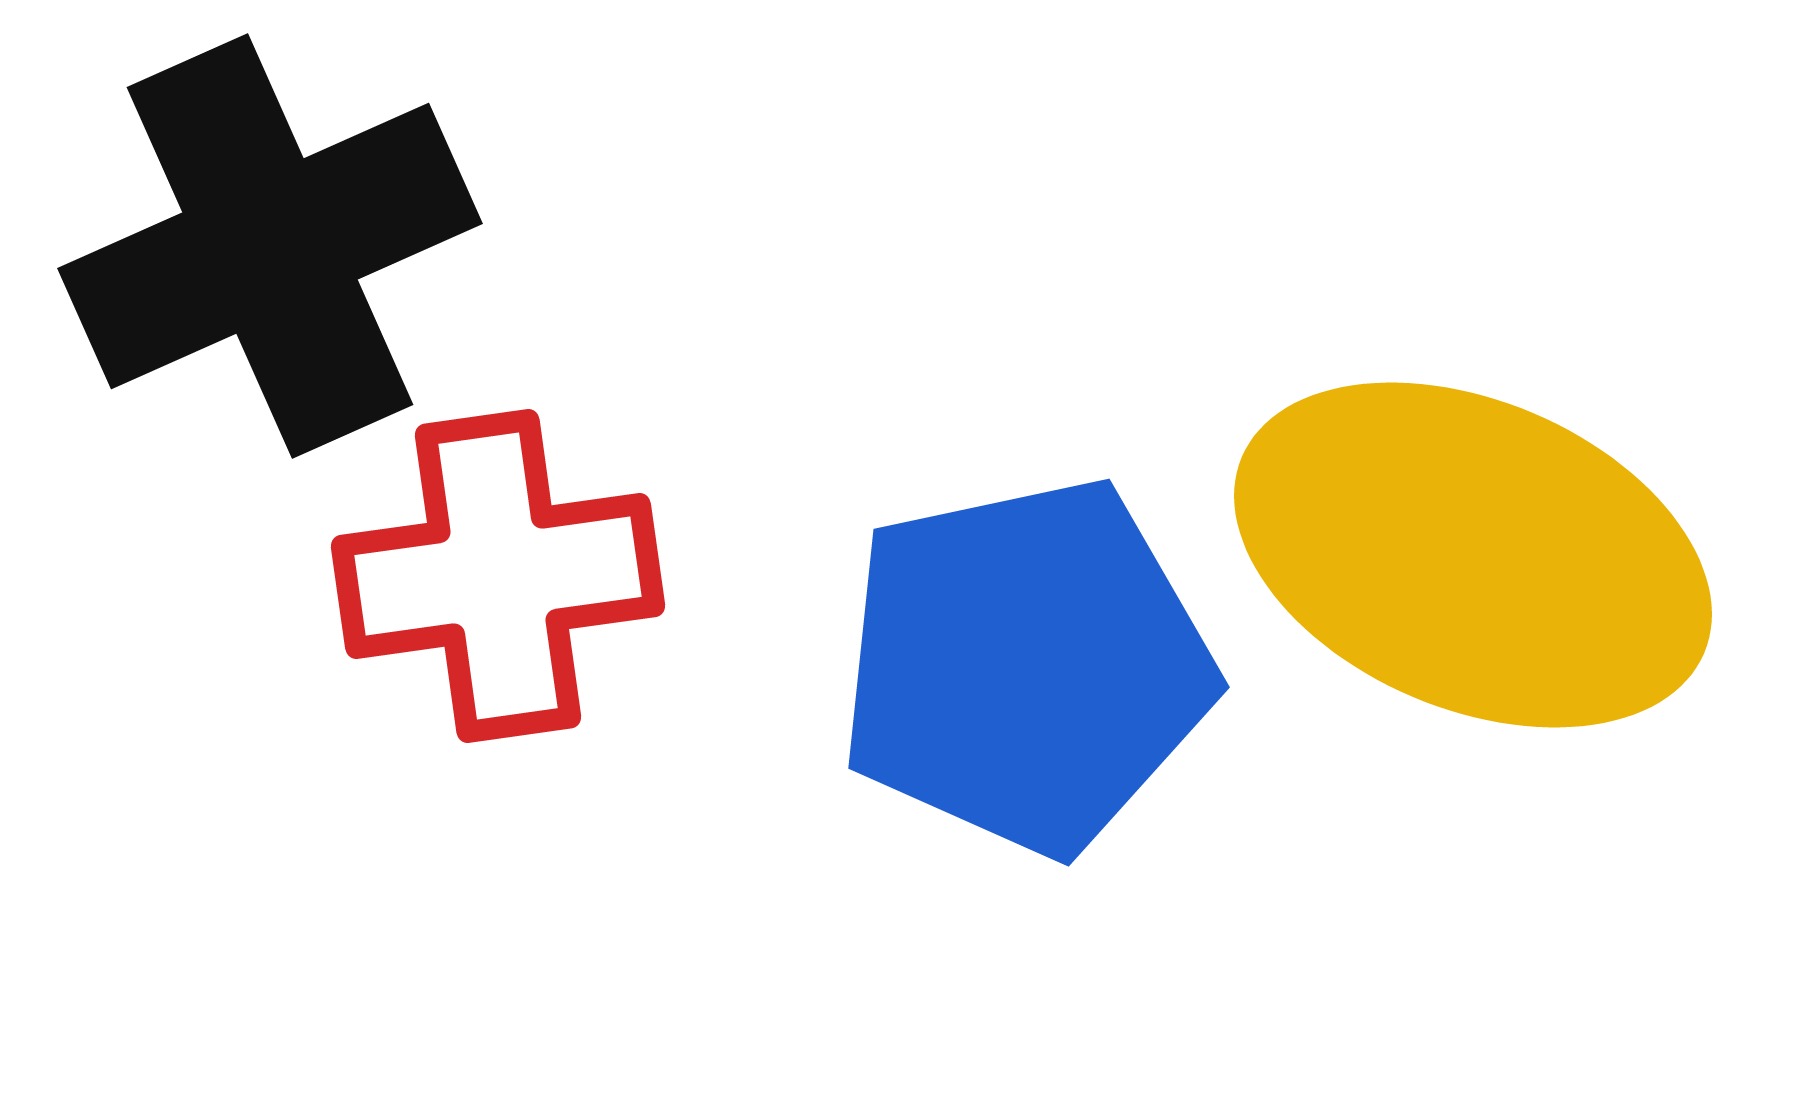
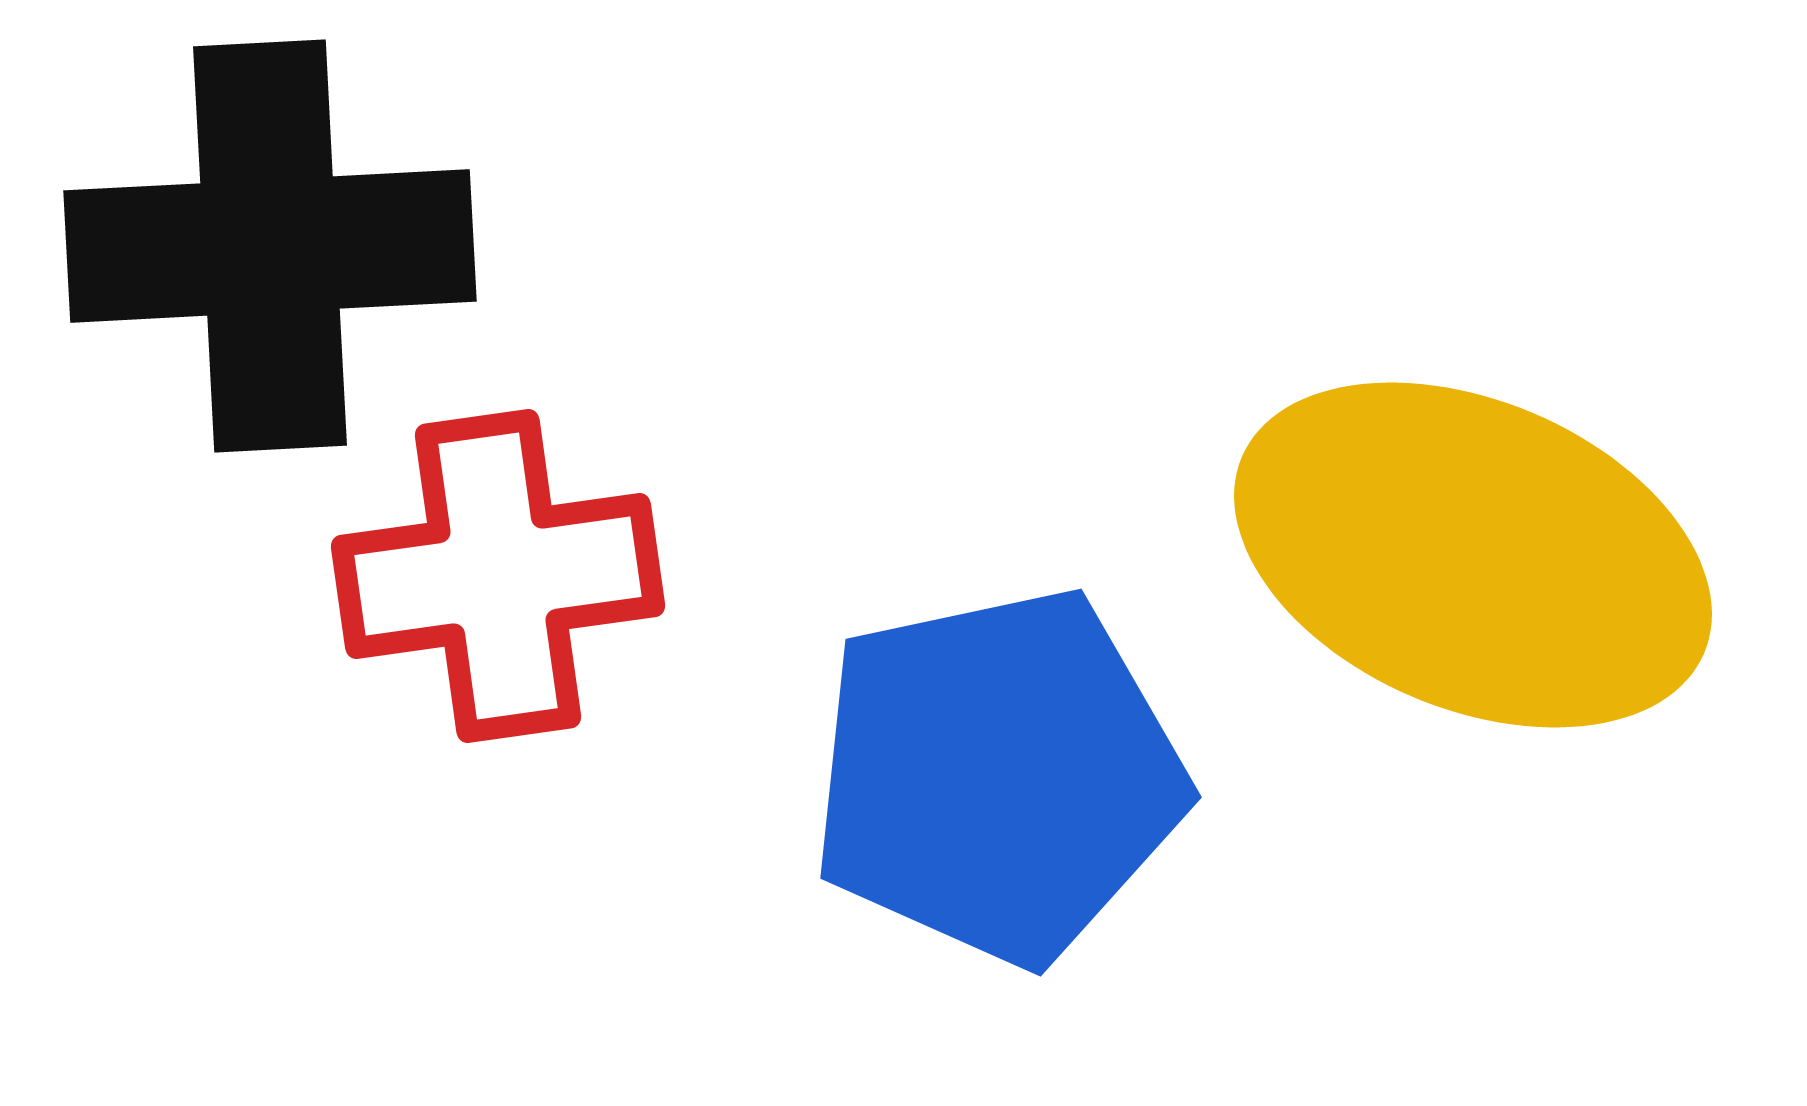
black cross: rotated 21 degrees clockwise
blue pentagon: moved 28 px left, 110 px down
